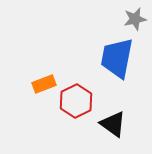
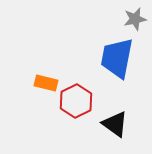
orange rectangle: moved 2 px right, 1 px up; rotated 35 degrees clockwise
black triangle: moved 2 px right
